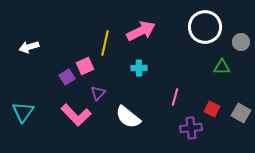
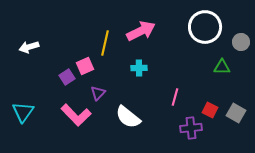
red square: moved 2 px left, 1 px down
gray square: moved 5 px left
